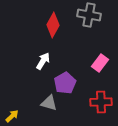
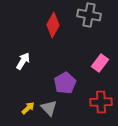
white arrow: moved 20 px left
gray triangle: moved 5 px down; rotated 30 degrees clockwise
yellow arrow: moved 16 px right, 8 px up
